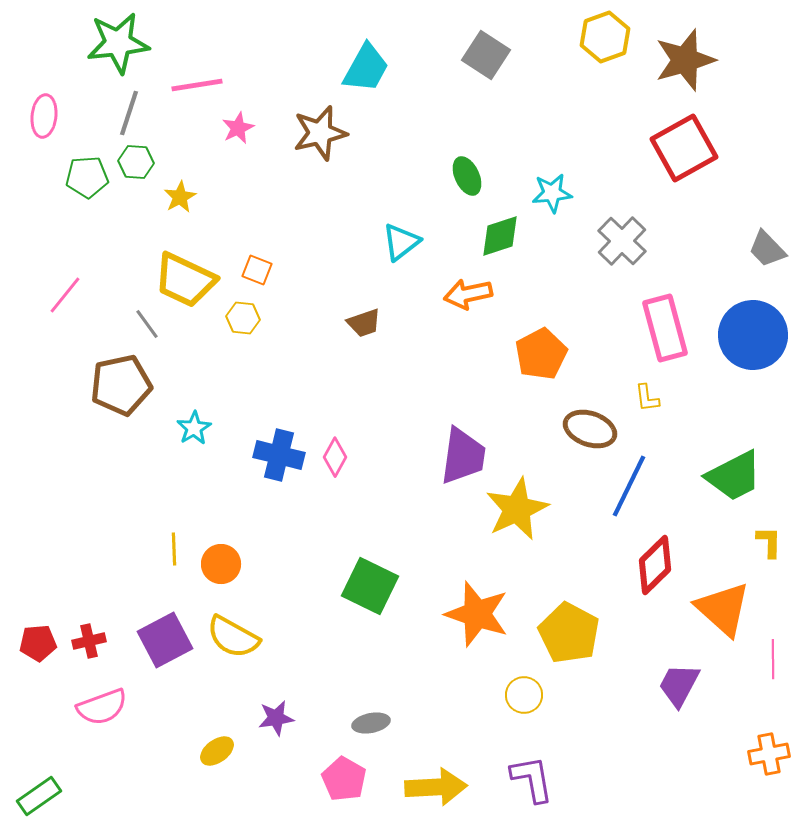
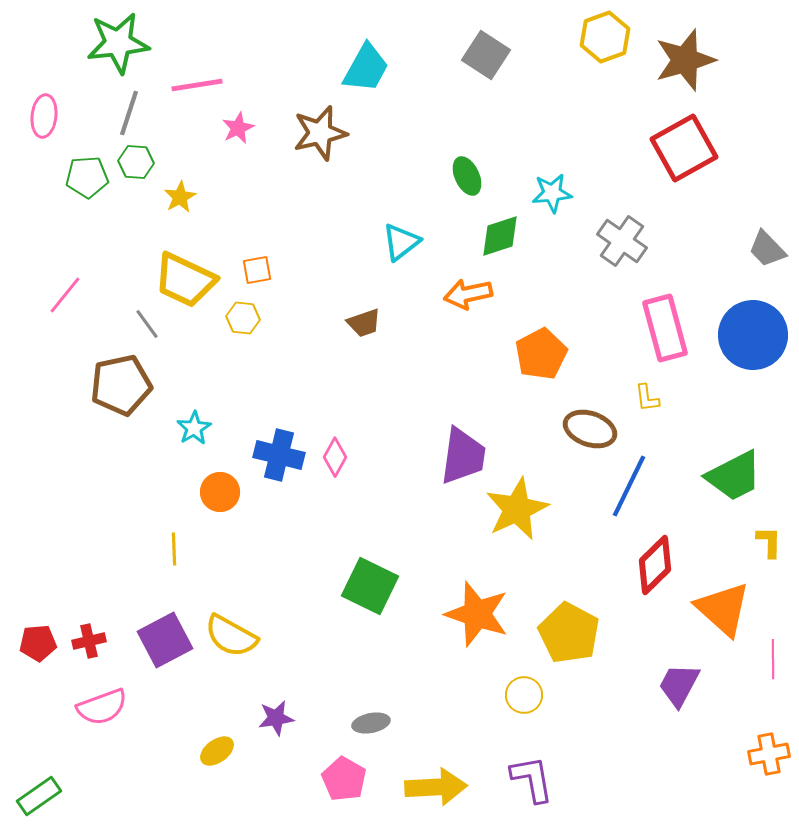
gray cross at (622, 241): rotated 9 degrees counterclockwise
orange square at (257, 270): rotated 32 degrees counterclockwise
orange circle at (221, 564): moved 1 px left, 72 px up
yellow semicircle at (233, 637): moved 2 px left, 1 px up
